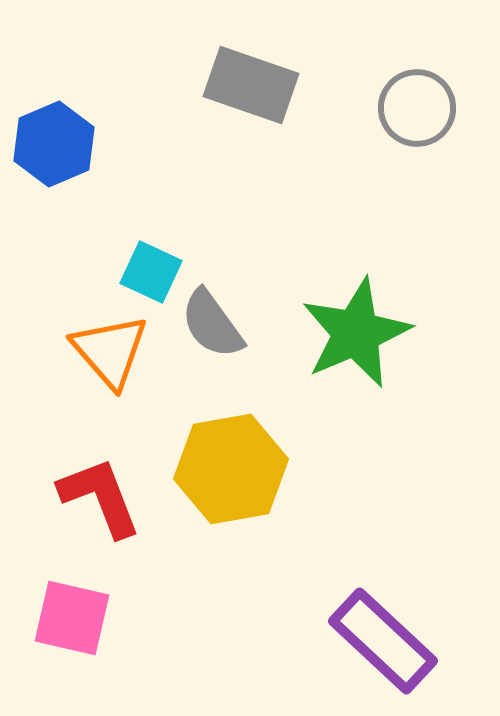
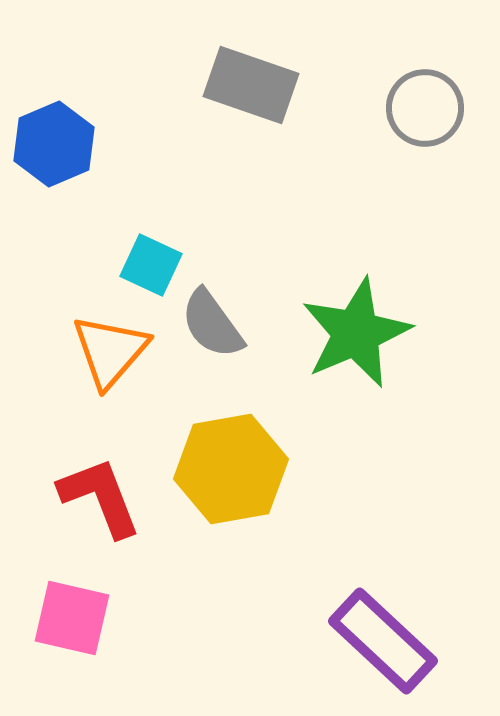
gray circle: moved 8 px right
cyan square: moved 7 px up
orange triangle: rotated 22 degrees clockwise
